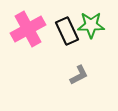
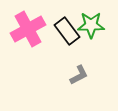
black rectangle: rotated 12 degrees counterclockwise
